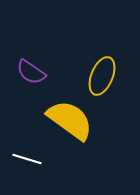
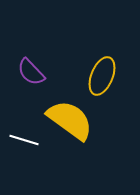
purple semicircle: rotated 12 degrees clockwise
white line: moved 3 px left, 19 px up
